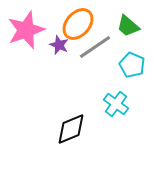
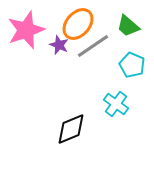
gray line: moved 2 px left, 1 px up
